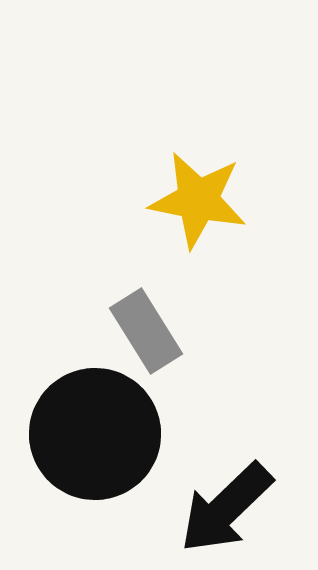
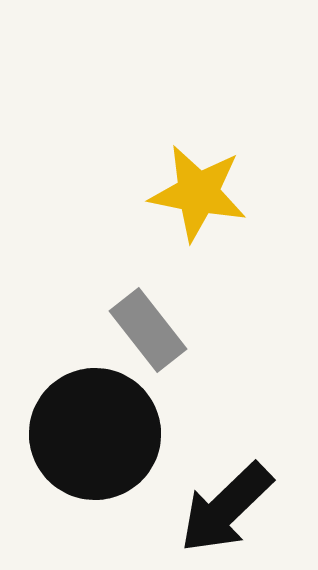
yellow star: moved 7 px up
gray rectangle: moved 2 px right, 1 px up; rotated 6 degrees counterclockwise
